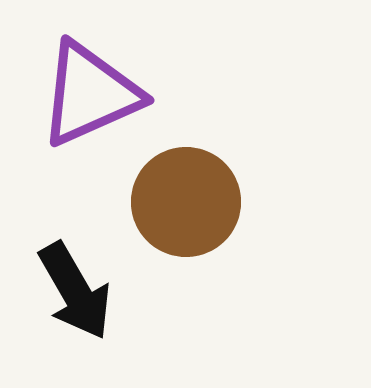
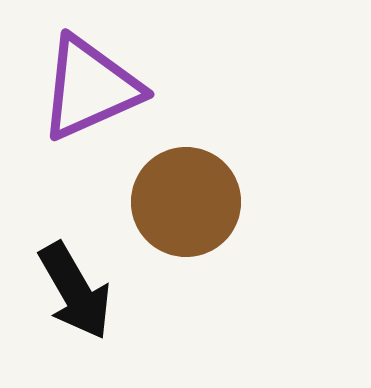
purple triangle: moved 6 px up
